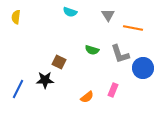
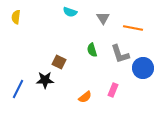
gray triangle: moved 5 px left, 3 px down
green semicircle: rotated 56 degrees clockwise
orange semicircle: moved 2 px left
